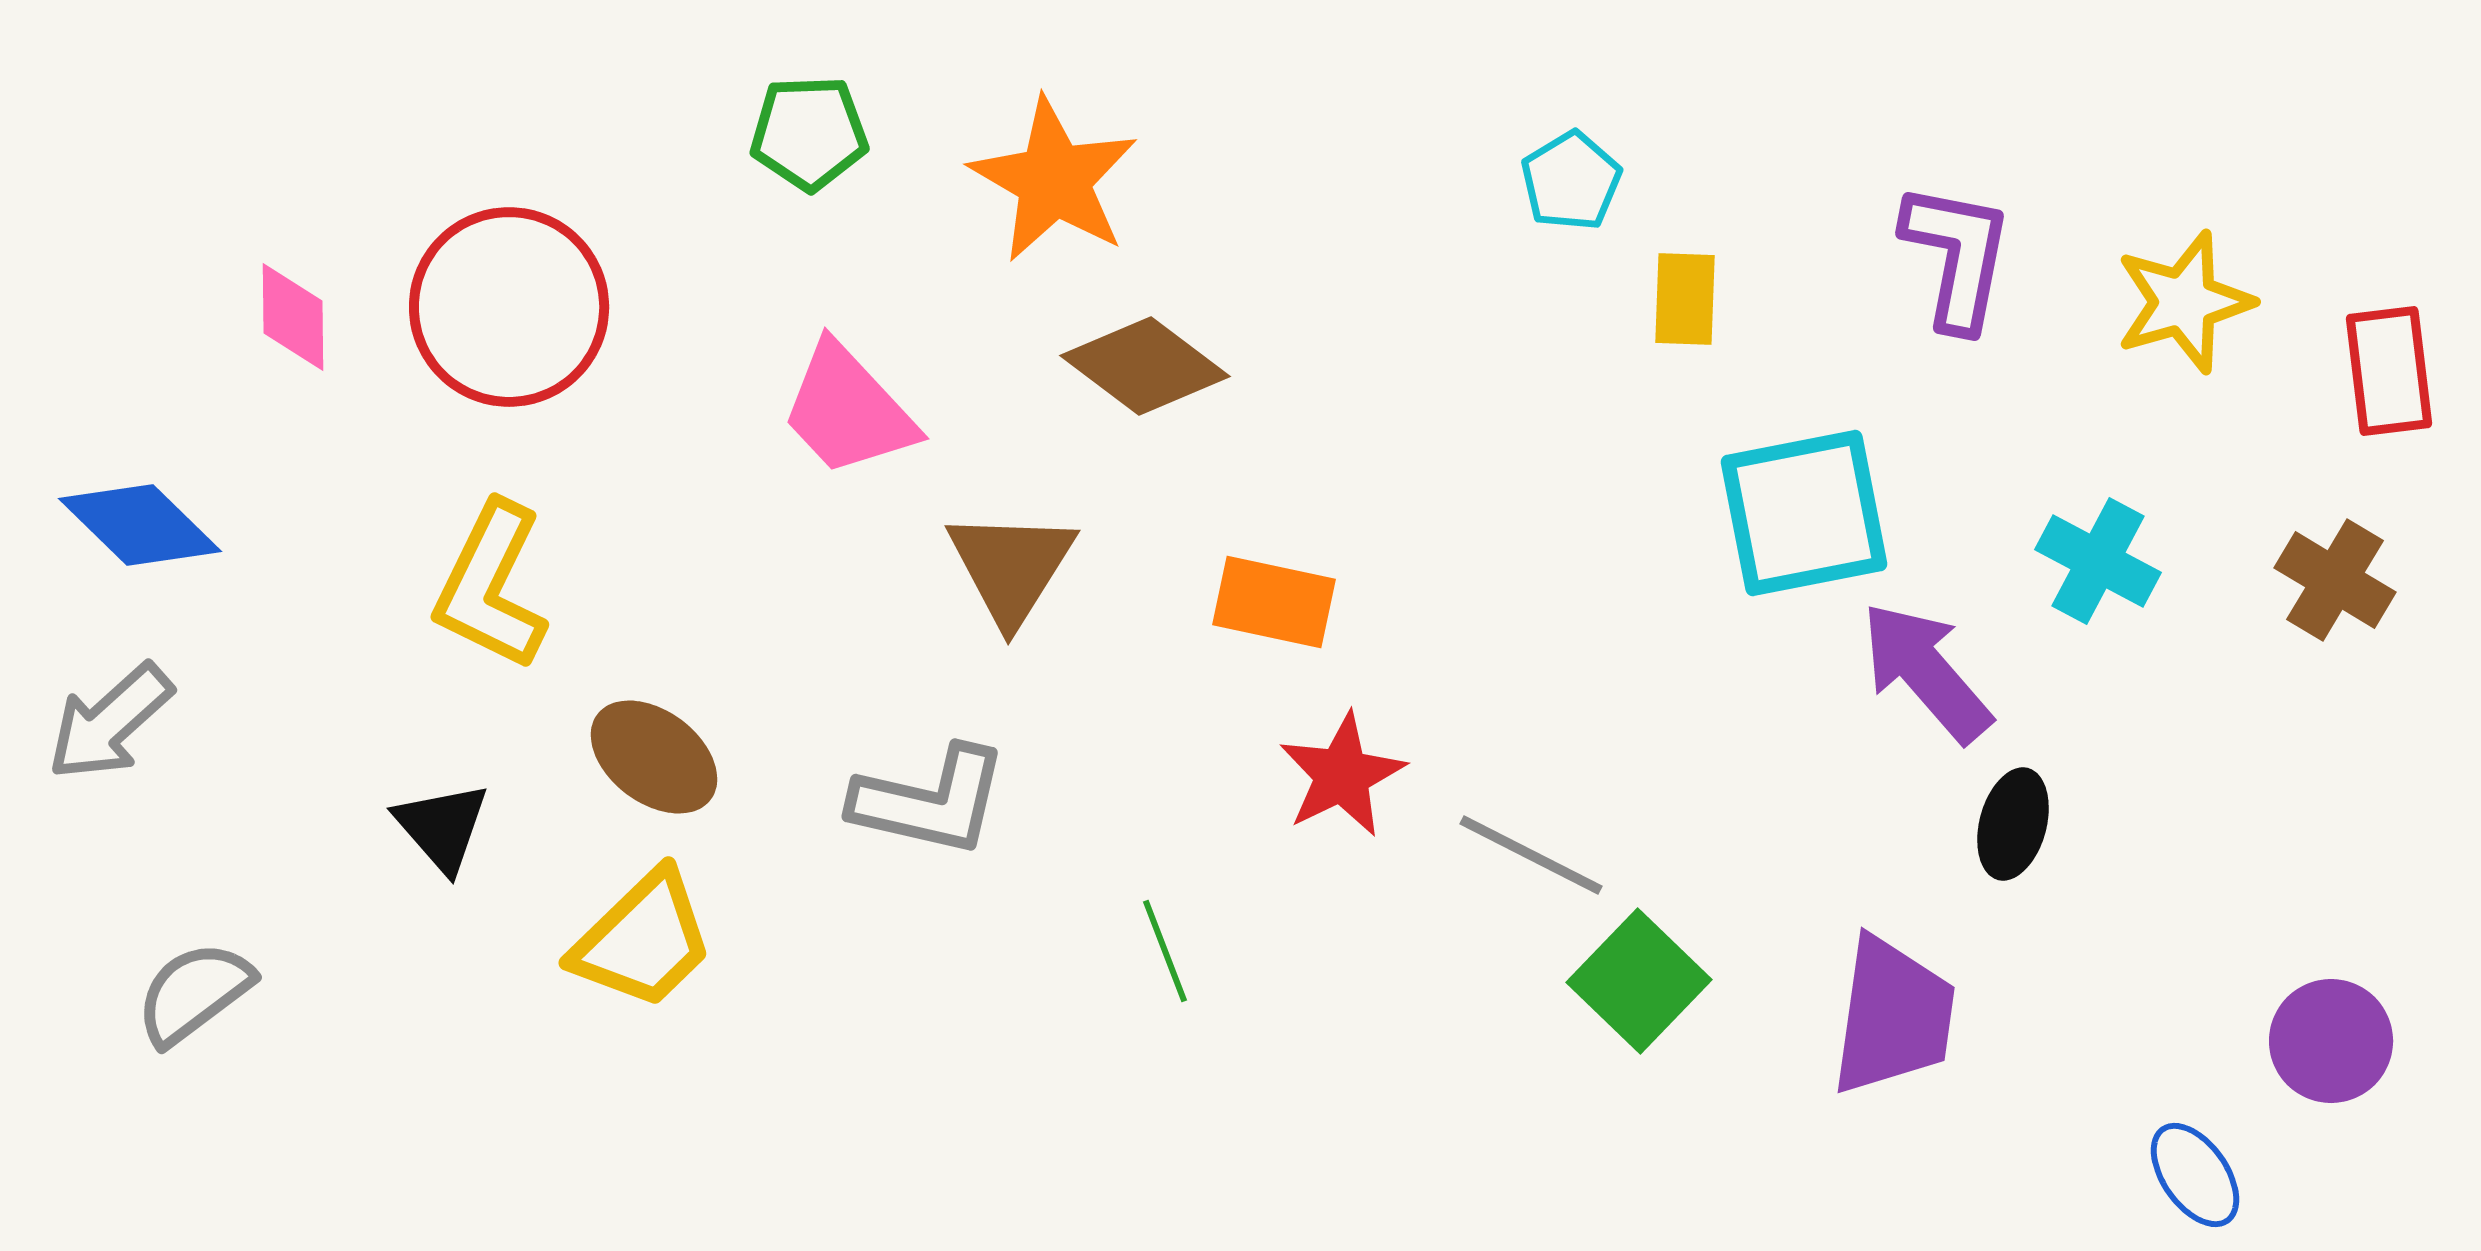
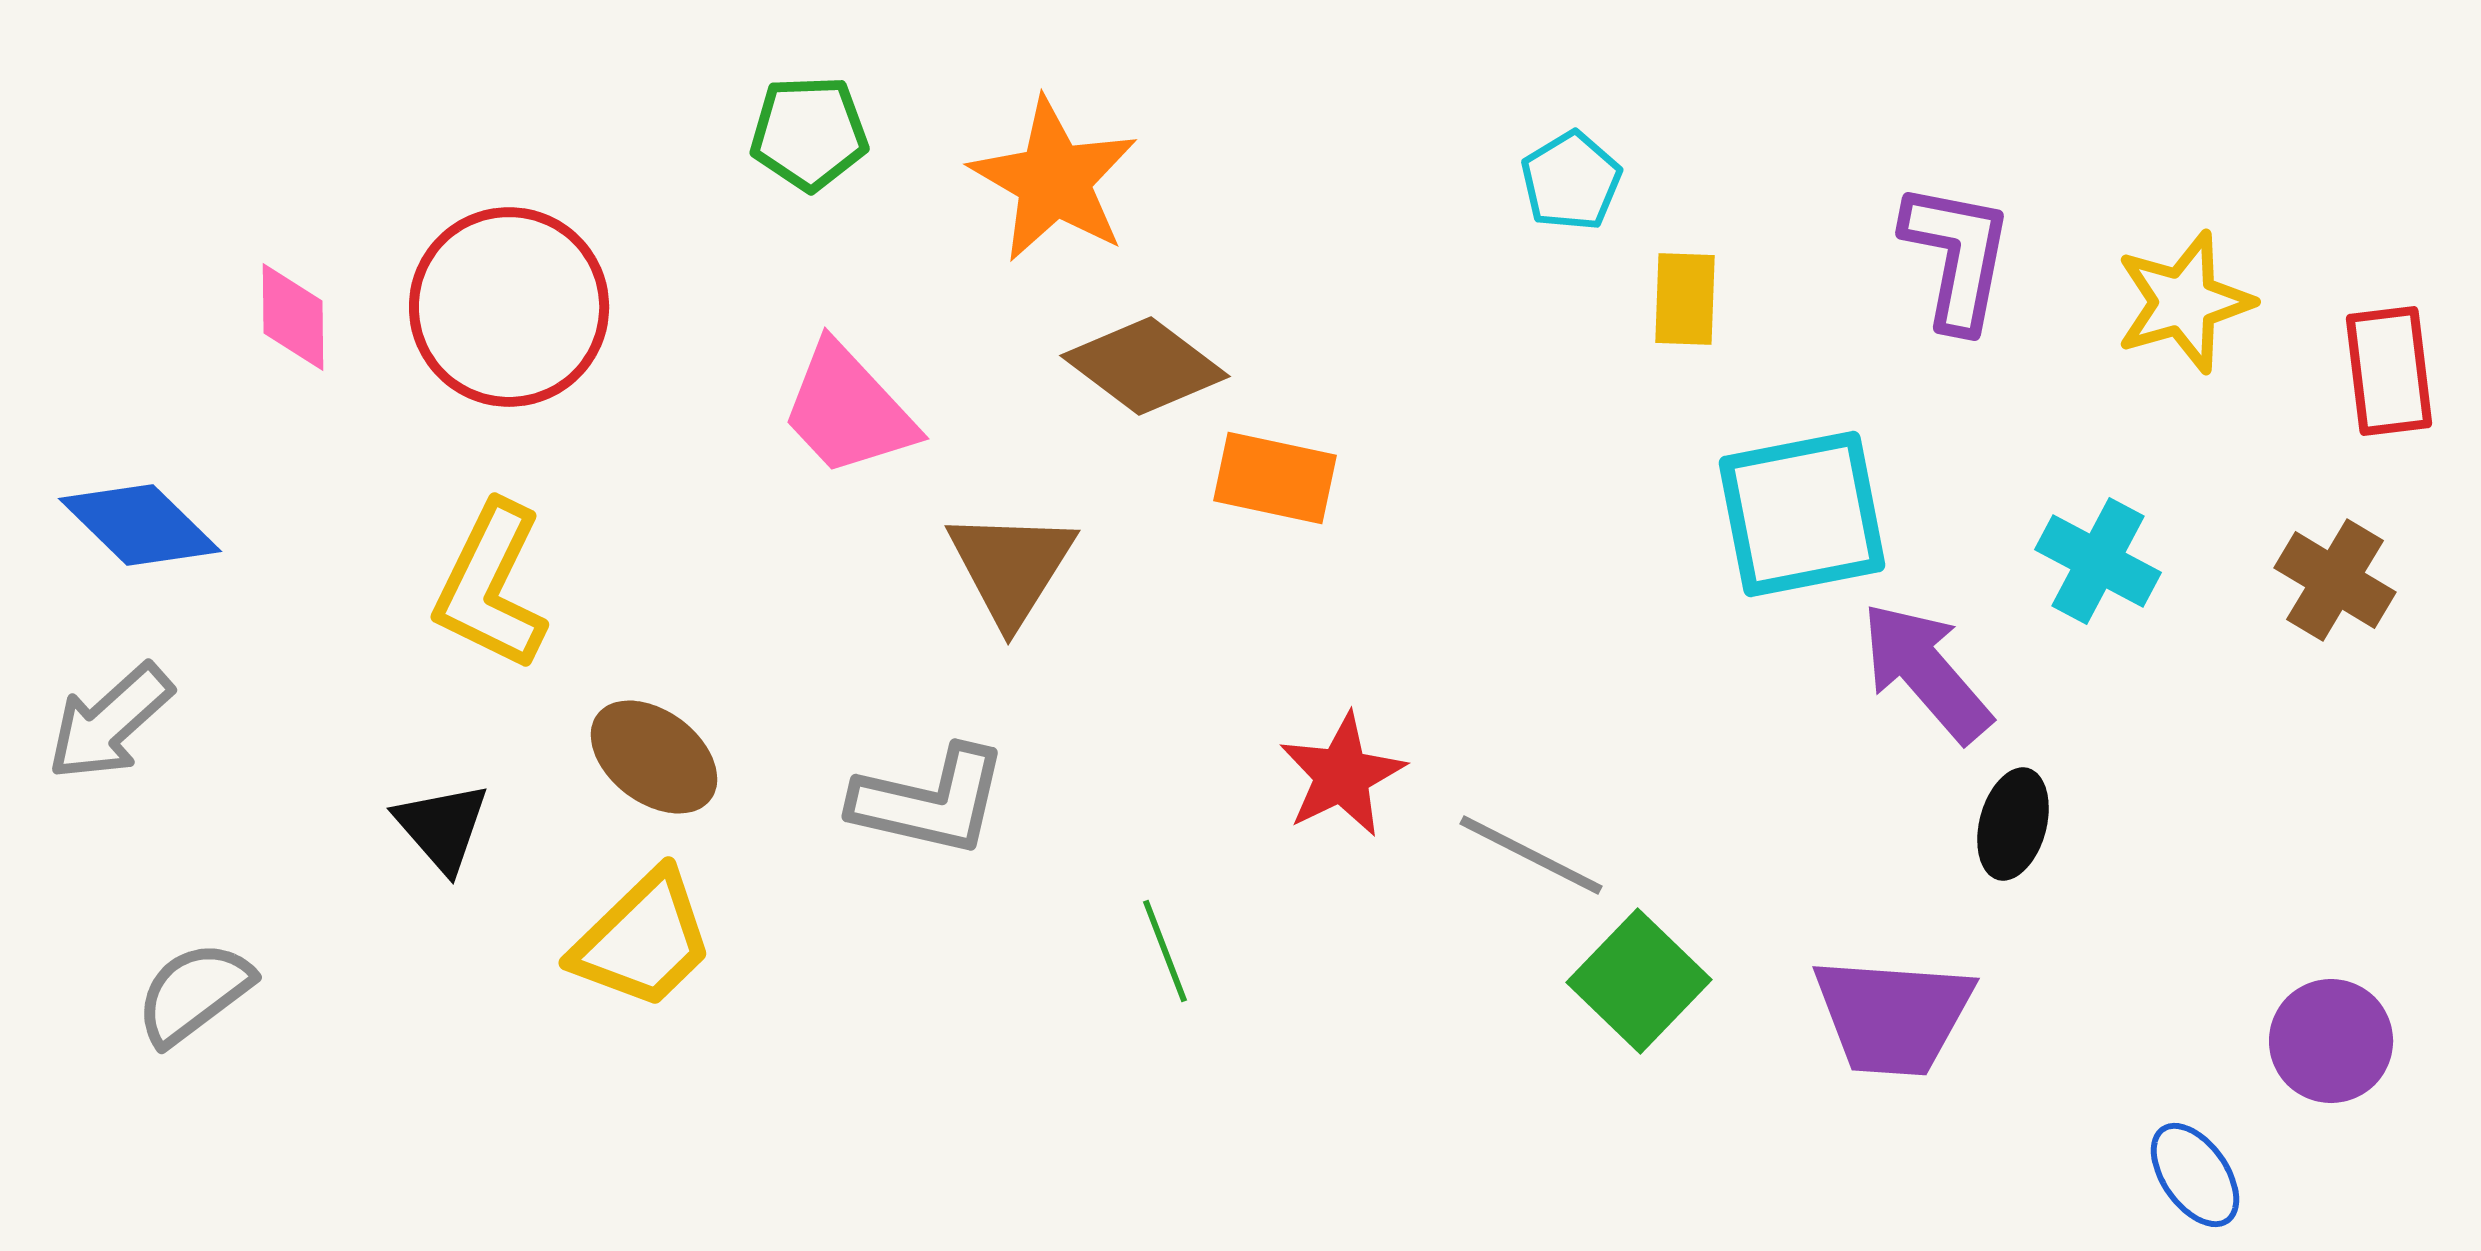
cyan square: moved 2 px left, 1 px down
orange rectangle: moved 1 px right, 124 px up
purple trapezoid: rotated 86 degrees clockwise
